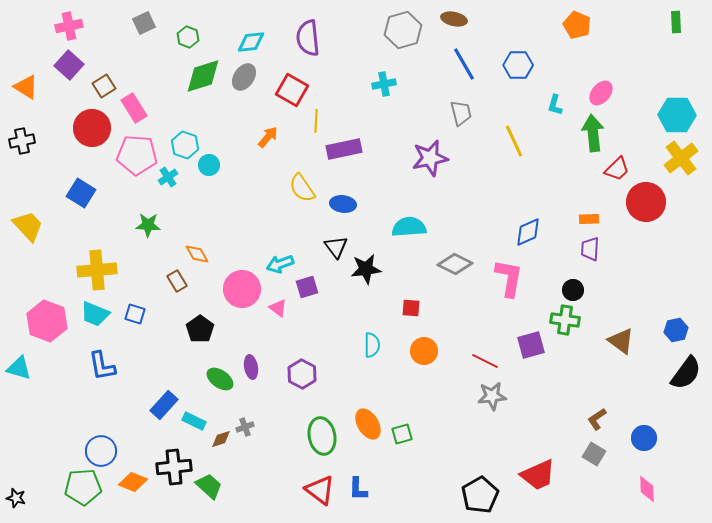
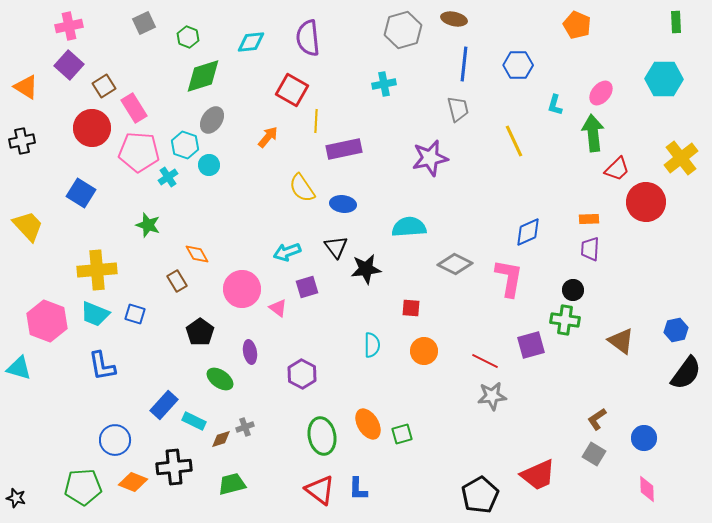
blue line at (464, 64): rotated 36 degrees clockwise
gray ellipse at (244, 77): moved 32 px left, 43 px down
gray trapezoid at (461, 113): moved 3 px left, 4 px up
cyan hexagon at (677, 115): moved 13 px left, 36 px up
pink pentagon at (137, 155): moved 2 px right, 3 px up
green star at (148, 225): rotated 15 degrees clockwise
cyan arrow at (280, 264): moved 7 px right, 12 px up
black pentagon at (200, 329): moved 3 px down
purple ellipse at (251, 367): moved 1 px left, 15 px up
blue circle at (101, 451): moved 14 px right, 11 px up
green trapezoid at (209, 486): moved 23 px right, 2 px up; rotated 56 degrees counterclockwise
